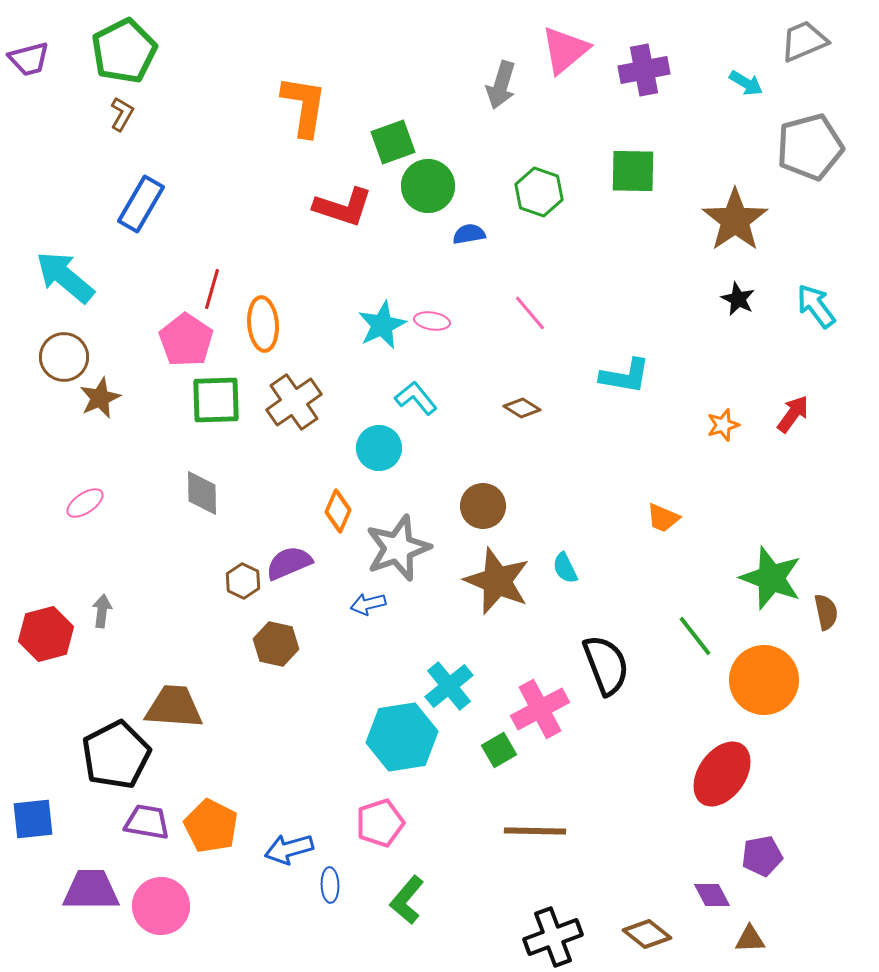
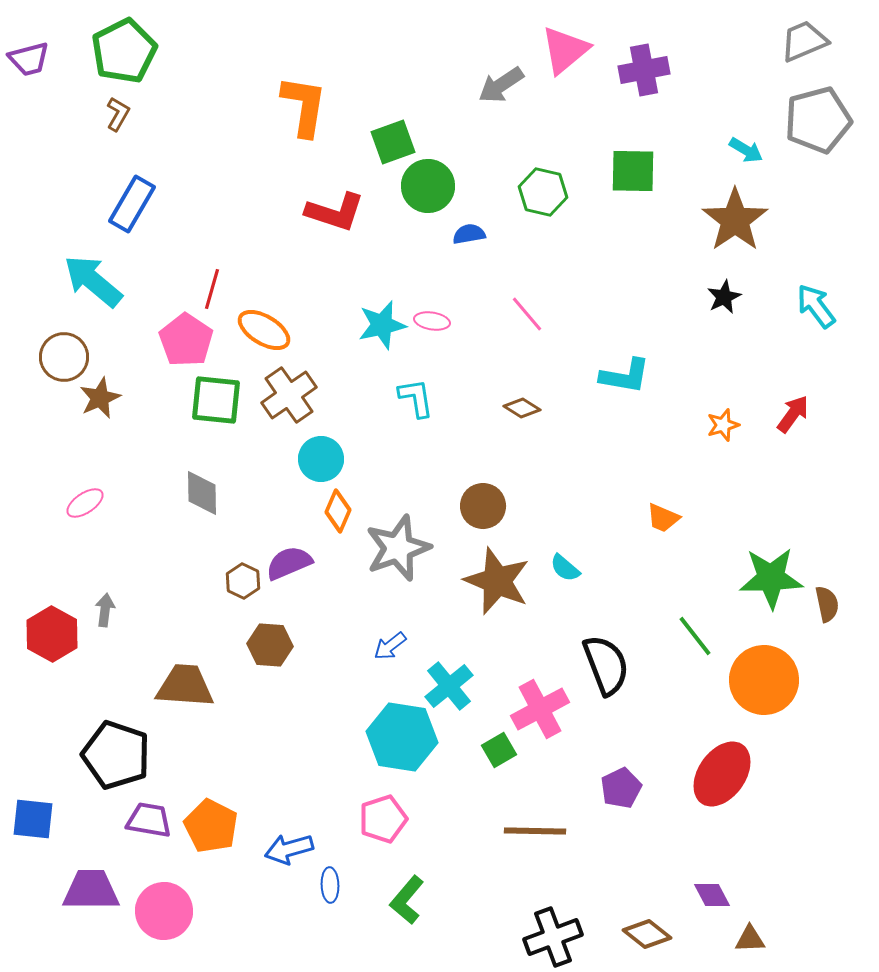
cyan arrow at (746, 83): moved 67 px down
gray arrow at (501, 85): rotated 39 degrees clockwise
brown L-shape at (122, 114): moved 4 px left
gray pentagon at (810, 147): moved 8 px right, 27 px up
green hexagon at (539, 192): moved 4 px right; rotated 6 degrees counterclockwise
blue rectangle at (141, 204): moved 9 px left
red L-shape at (343, 207): moved 8 px left, 5 px down
cyan arrow at (65, 277): moved 28 px right, 4 px down
black star at (738, 299): moved 14 px left, 2 px up; rotated 20 degrees clockwise
pink line at (530, 313): moved 3 px left, 1 px down
orange ellipse at (263, 324): moved 1 px right, 6 px down; rotated 54 degrees counterclockwise
cyan star at (382, 325): rotated 12 degrees clockwise
cyan L-shape at (416, 398): rotated 30 degrees clockwise
green square at (216, 400): rotated 8 degrees clockwise
brown cross at (294, 402): moved 5 px left, 7 px up
cyan circle at (379, 448): moved 58 px left, 11 px down
cyan semicircle at (565, 568): rotated 24 degrees counterclockwise
green star at (771, 578): rotated 22 degrees counterclockwise
blue arrow at (368, 604): moved 22 px right, 42 px down; rotated 24 degrees counterclockwise
gray arrow at (102, 611): moved 3 px right, 1 px up
brown semicircle at (826, 612): moved 1 px right, 8 px up
red hexagon at (46, 634): moved 6 px right; rotated 16 degrees counterclockwise
brown hexagon at (276, 644): moved 6 px left, 1 px down; rotated 9 degrees counterclockwise
brown trapezoid at (174, 707): moved 11 px right, 21 px up
cyan hexagon at (402, 737): rotated 18 degrees clockwise
black pentagon at (116, 755): rotated 26 degrees counterclockwise
blue square at (33, 819): rotated 12 degrees clockwise
purple trapezoid at (147, 822): moved 2 px right, 2 px up
pink pentagon at (380, 823): moved 3 px right, 4 px up
purple pentagon at (762, 856): moved 141 px left, 68 px up; rotated 15 degrees counterclockwise
pink circle at (161, 906): moved 3 px right, 5 px down
